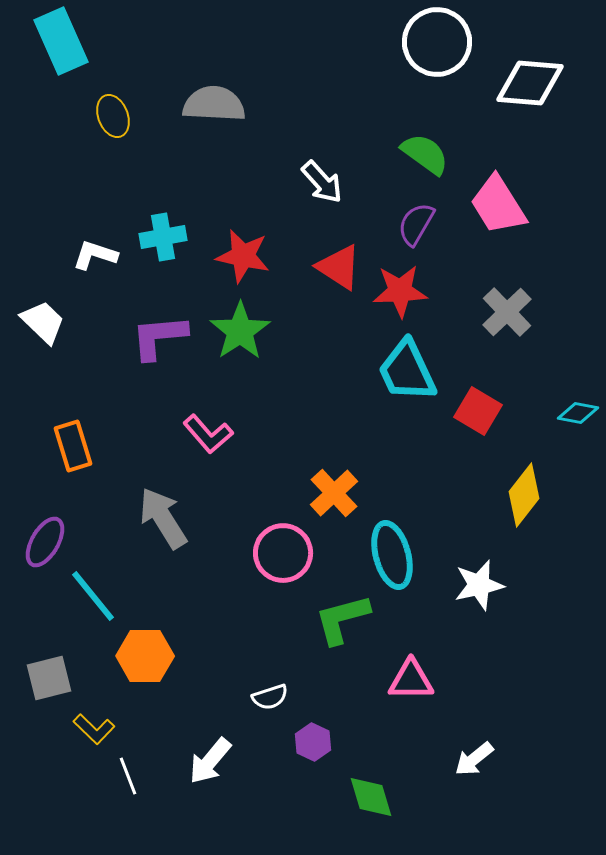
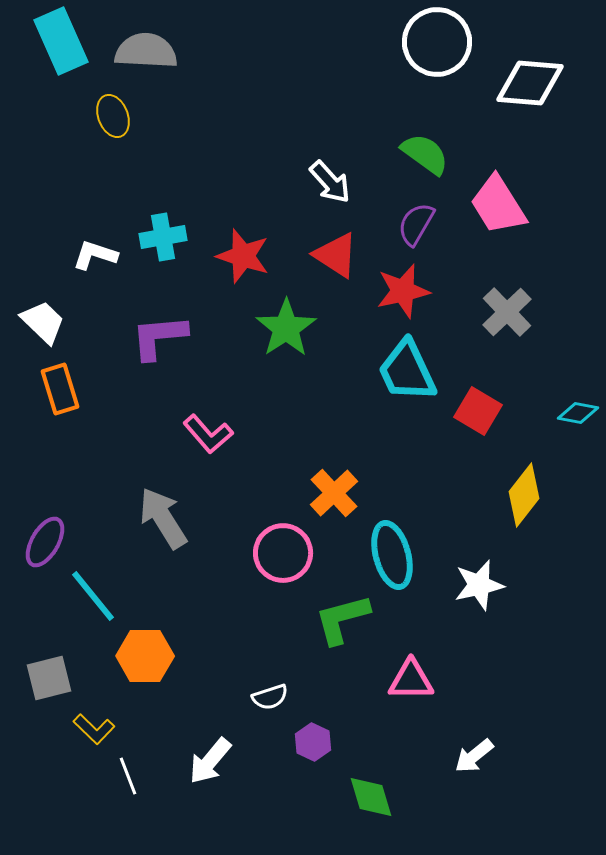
gray semicircle at (214, 104): moved 68 px left, 53 px up
white arrow at (322, 182): moved 8 px right
red star at (243, 256): rotated 6 degrees clockwise
red triangle at (339, 267): moved 3 px left, 12 px up
red star at (400, 291): moved 3 px right; rotated 10 degrees counterclockwise
green star at (240, 331): moved 46 px right, 3 px up
orange rectangle at (73, 446): moved 13 px left, 57 px up
white arrow at (474, 759): moved 3 px up
